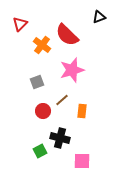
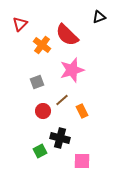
orange rectangle: rotated 32 degrees counterclockwise
